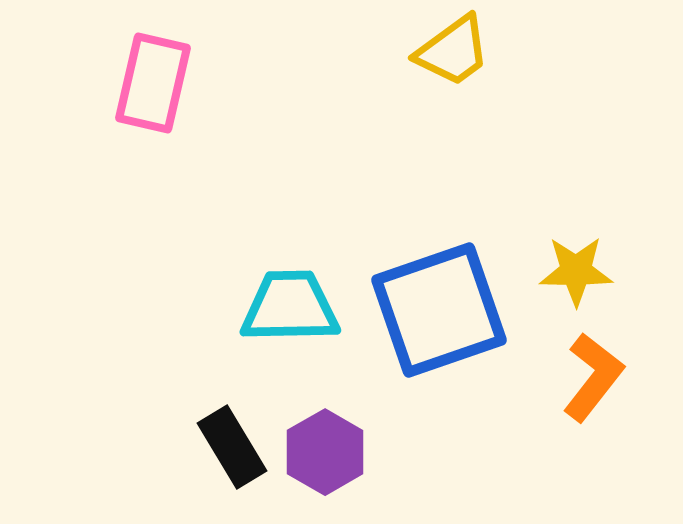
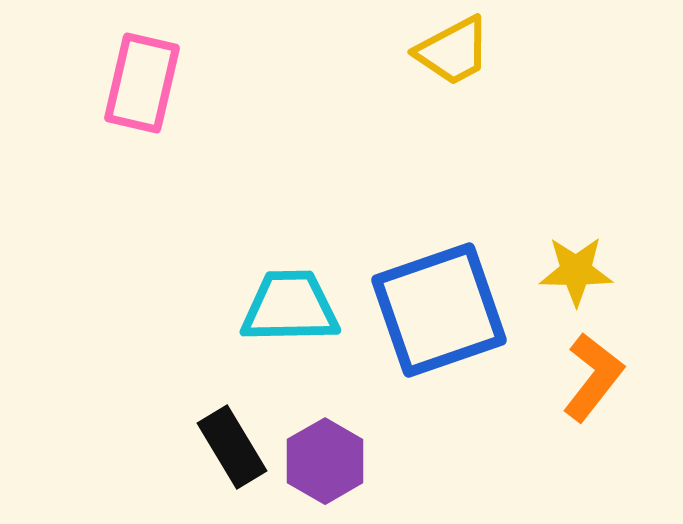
yellow trapezoid: rotated 8 degrees clockwise
pink rectangle: moved 11 px left
purple hexagon: moved 9 px down
